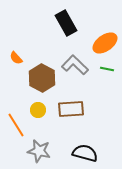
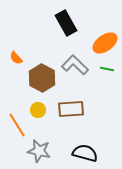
orange line: moved 1 px right
